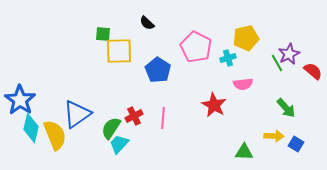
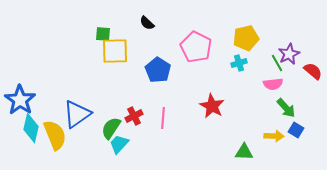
yellow square: moved 4 px left
cyan cross: moved 11 px right, 5 px down
pink semicircle: moved 30 px right
red star: moved 2 px left, 1 px down
blue square: moved 14 px up
